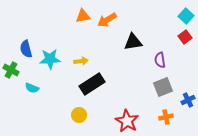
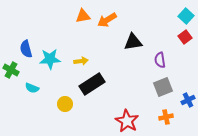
yellow circle: moved 14 px left, 11 px up
